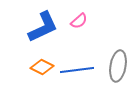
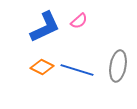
blue L-shape: moved 2 px right
blue line: rotated 24 degrees clockwise
